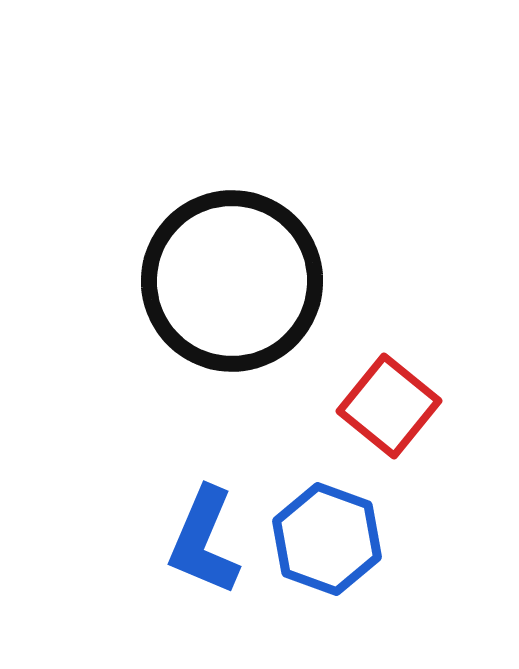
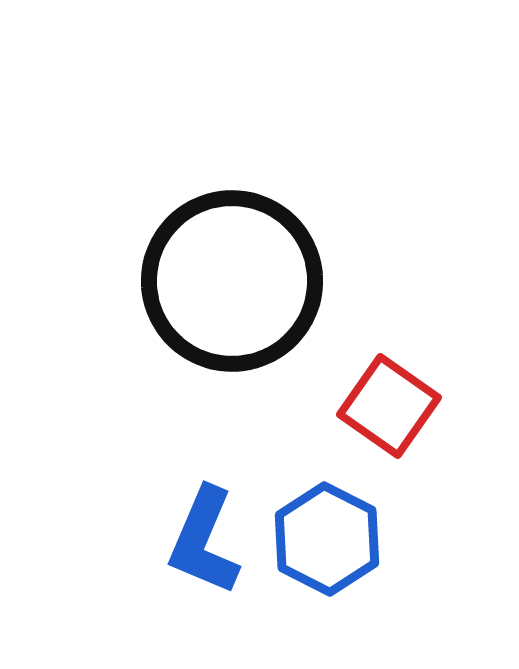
red square: rotated 4 degrees counterclockwise
blue hexagon: rotated 7 degrees clockwise
